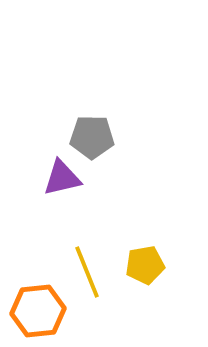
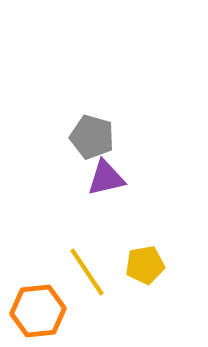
gray pentagon: rotated 15 degrees clockwise
purple triangle: moved 44 px right
yellow line: rotated 12 degrees counterclockwise
